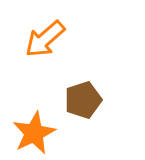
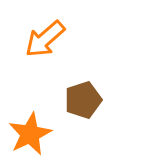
orange star: moved 4 px left, 1 px down
